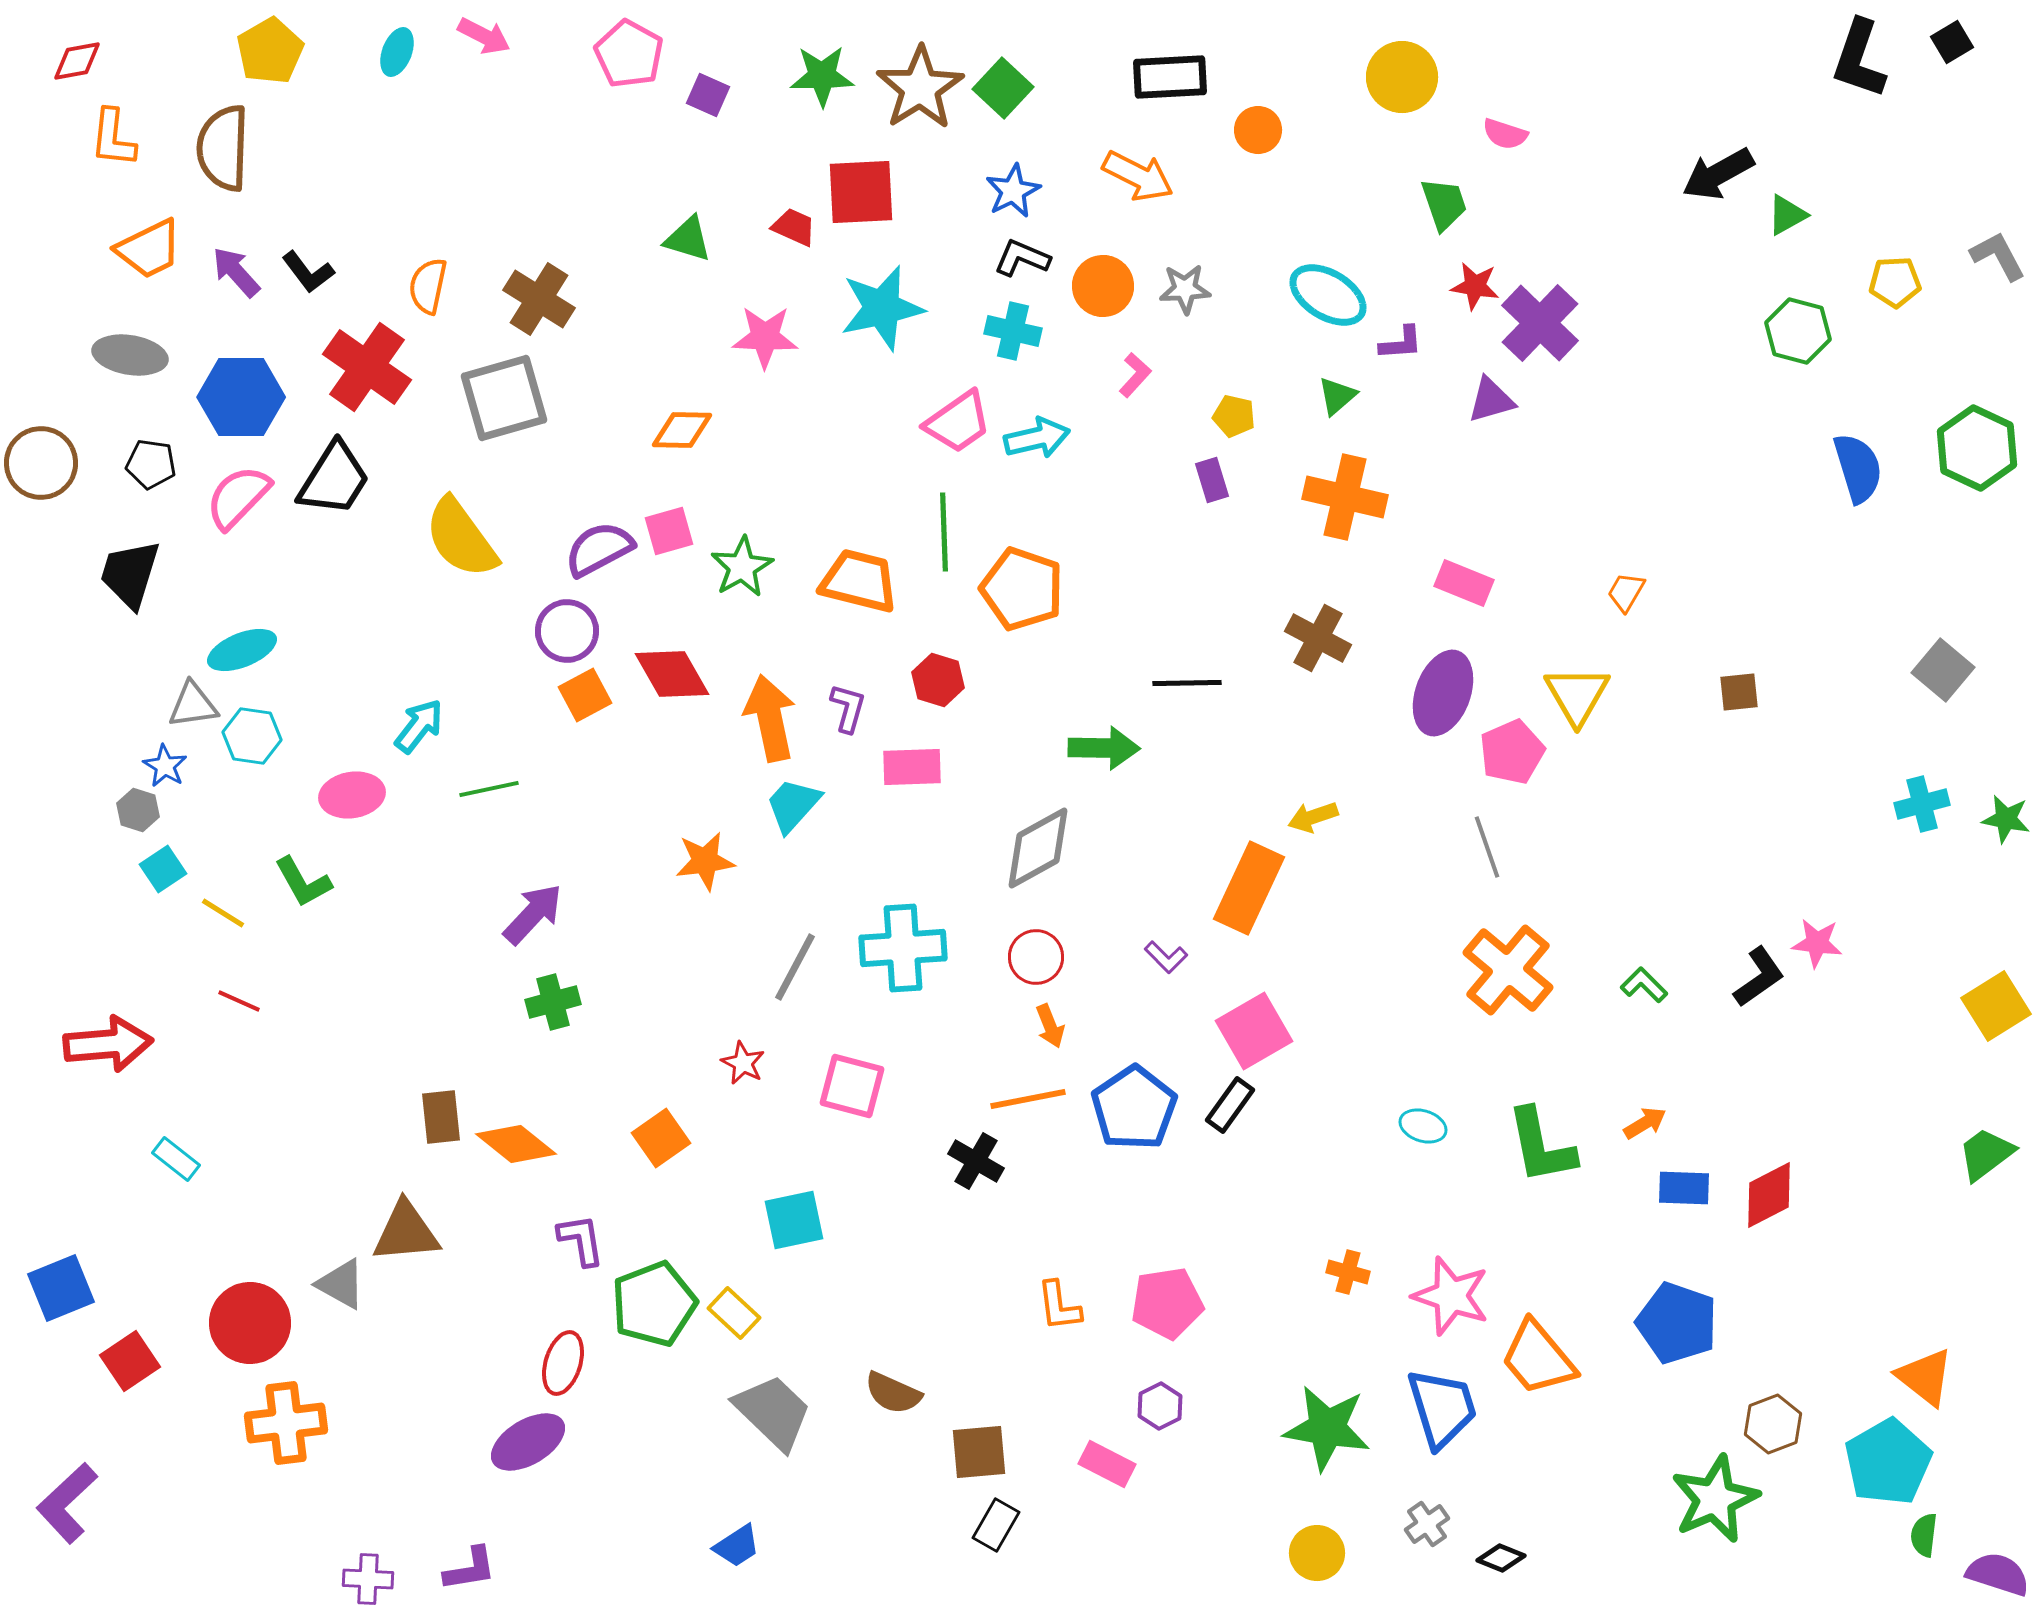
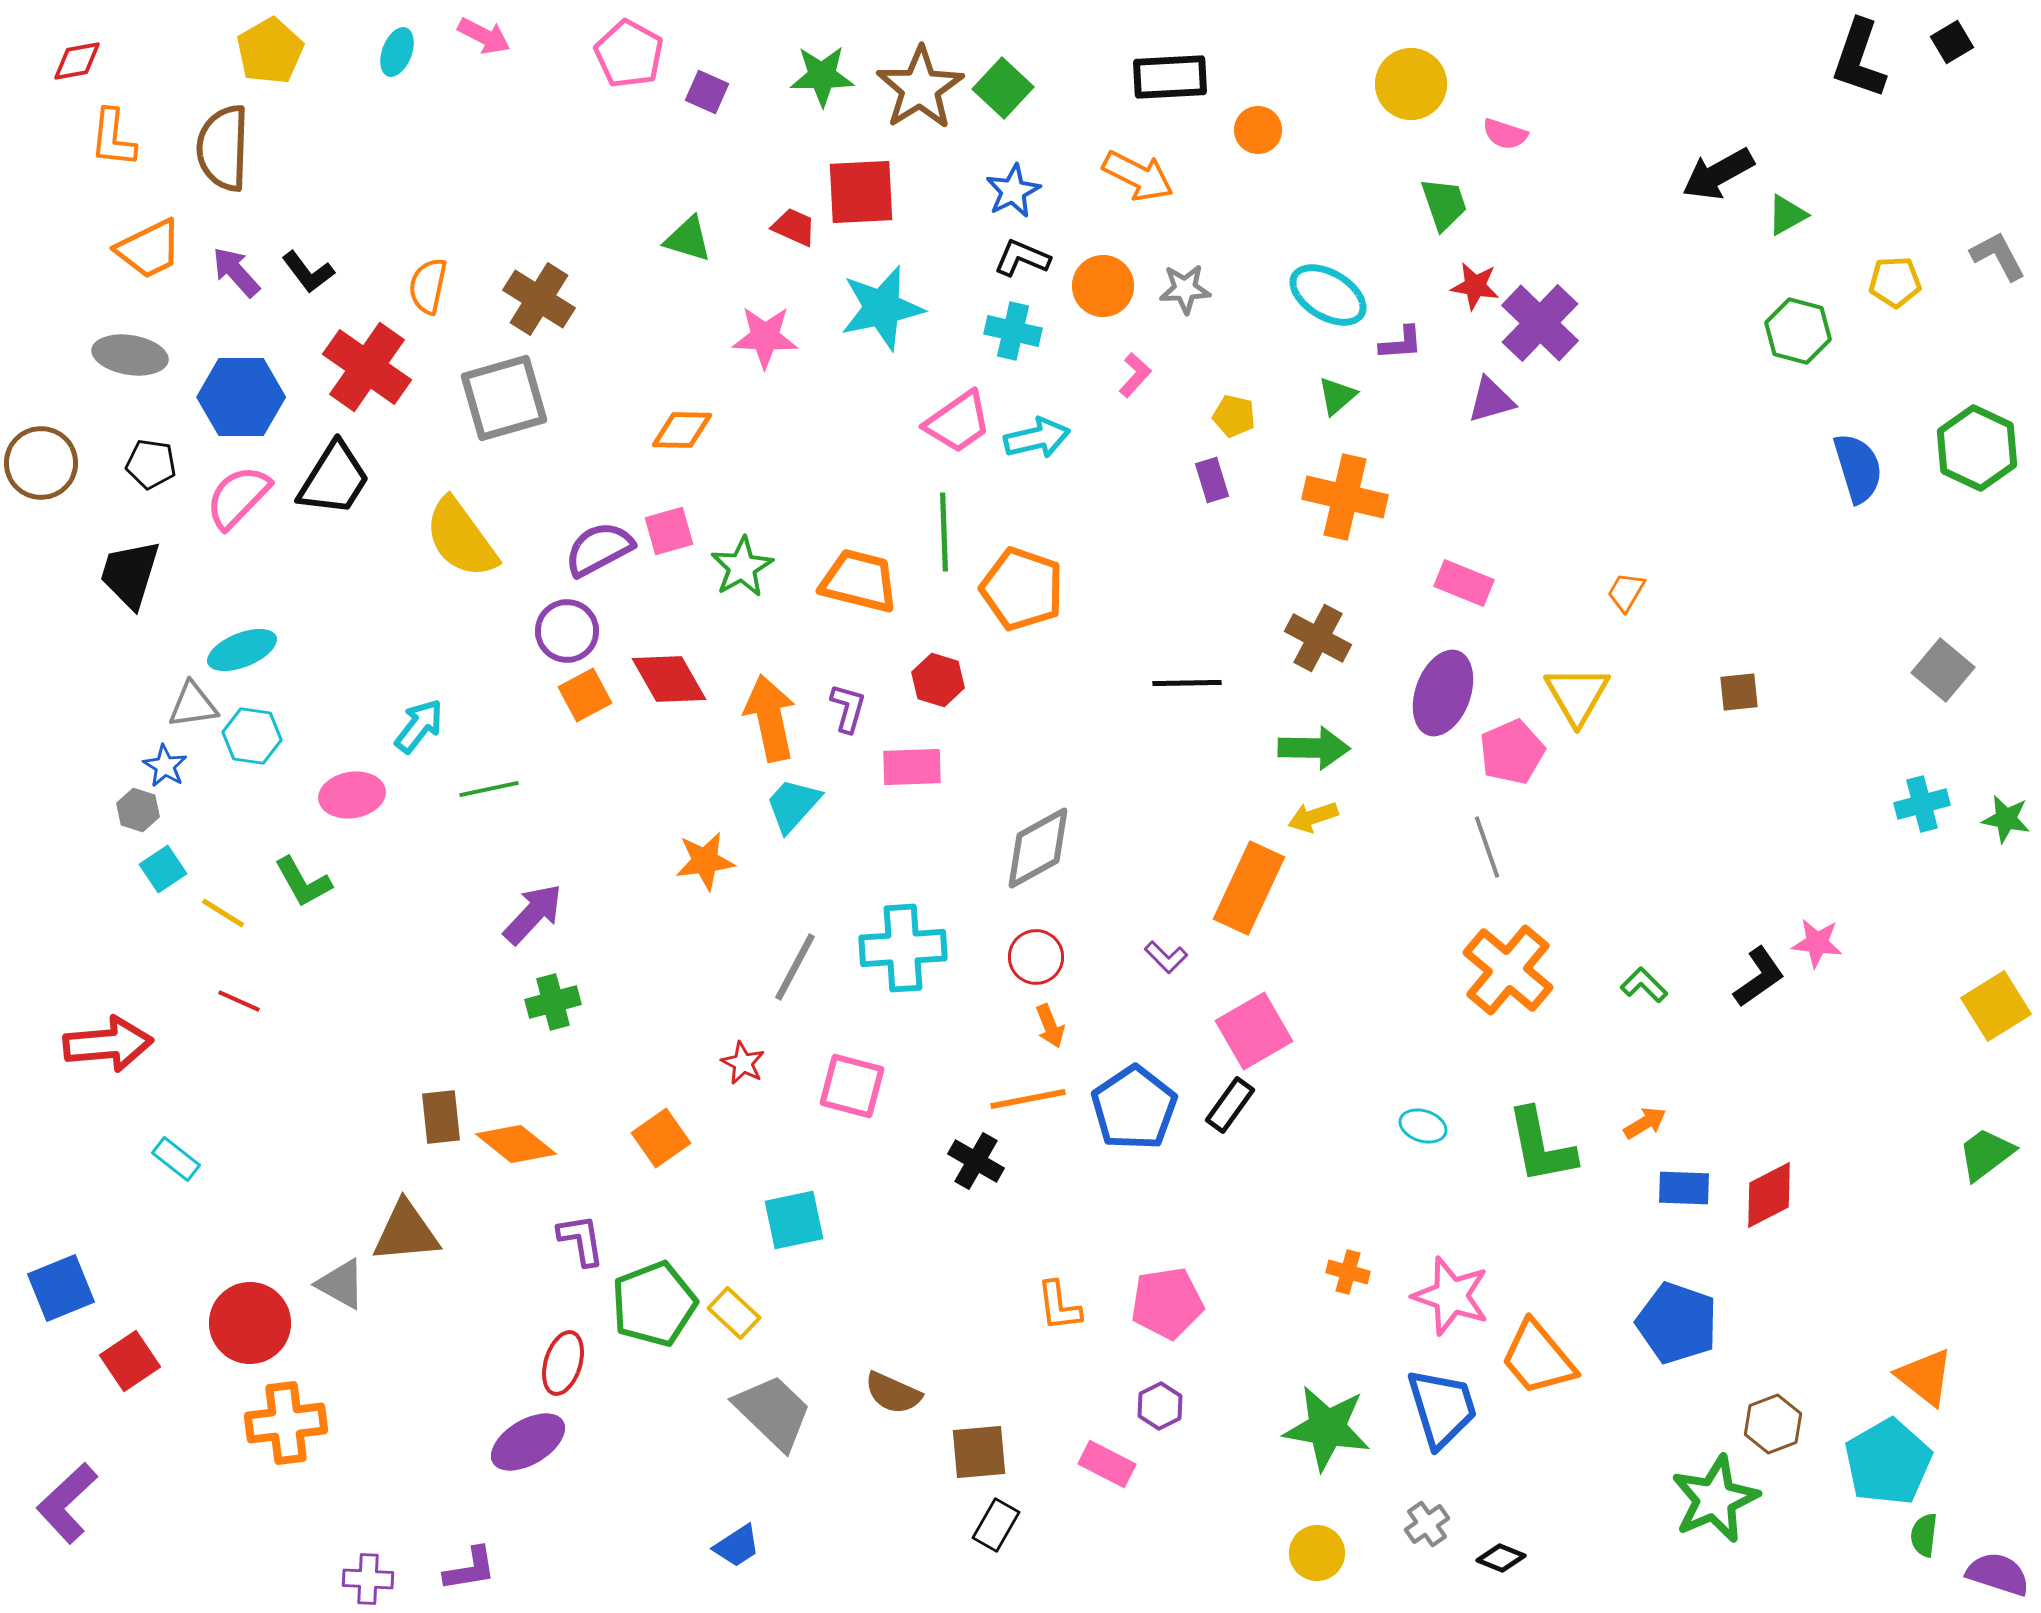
yellow circle at (1402, 77): moved 9 px right, 7 px down
purple square at (708, 95): moved 1 px left, 3 px up
red diamond at (672, 674): moved 3 px left, 5 px down
green arrow at (1104, 748): moved 210 px right
